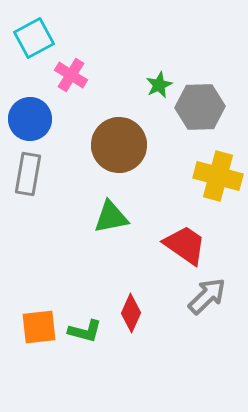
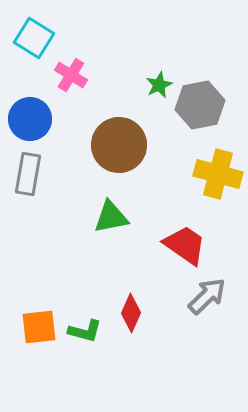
cyan square: rotated 30 degrees counterclockwise
gray hexagon: moved 2 px up; rotated 9 degrees counterclockwise
yellow cross: moved 2 px up
